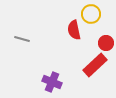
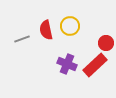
yellow circle: moved 21 px left, 12 px down
red semicircle: moved 28 px left
gray line: rotated 35 degrees counterclockwise
purple cross: moved 15 px right, 18 px up
